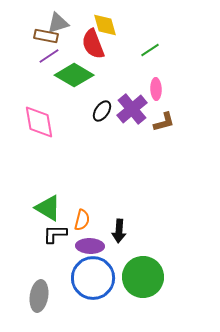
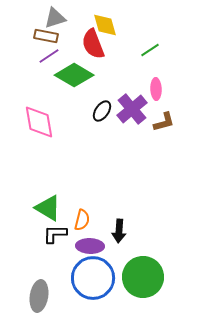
gray triangle: moved 3 px left, 5 px up
